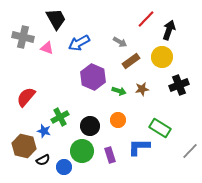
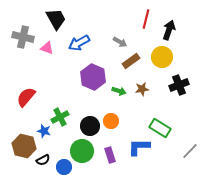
red line: rotated 30 degrees counterclockwise
orange circle: moved 7 px left, 1 px down
